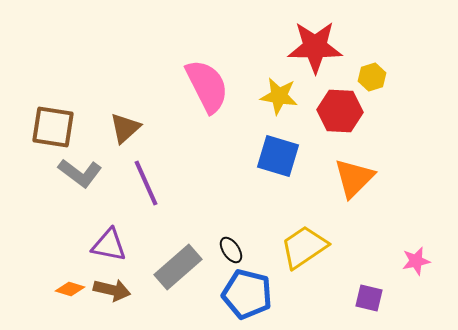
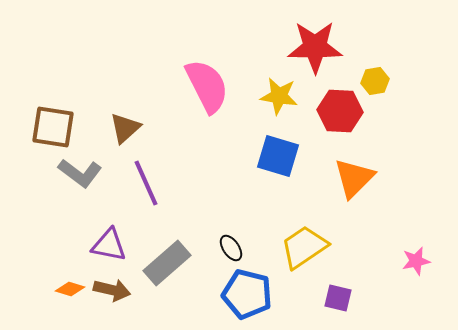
yellow hexagon: moved 3 px right, 4 px down; rotated 8 degrees clockwise
black ellipse: moved 2 px up
gray rectangle: moved 11 px left, 4 px up
purple square: moved 31 px left
